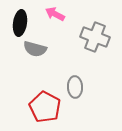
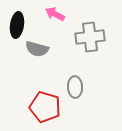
black ellipse: moved 3 px left, 2 px down
gray cross: moved 5 px left; rotated 28 degrees counterclockwise
gray semicircle: moved 2 px right
red pentagon: rotated 12 degrees counterclockwise
